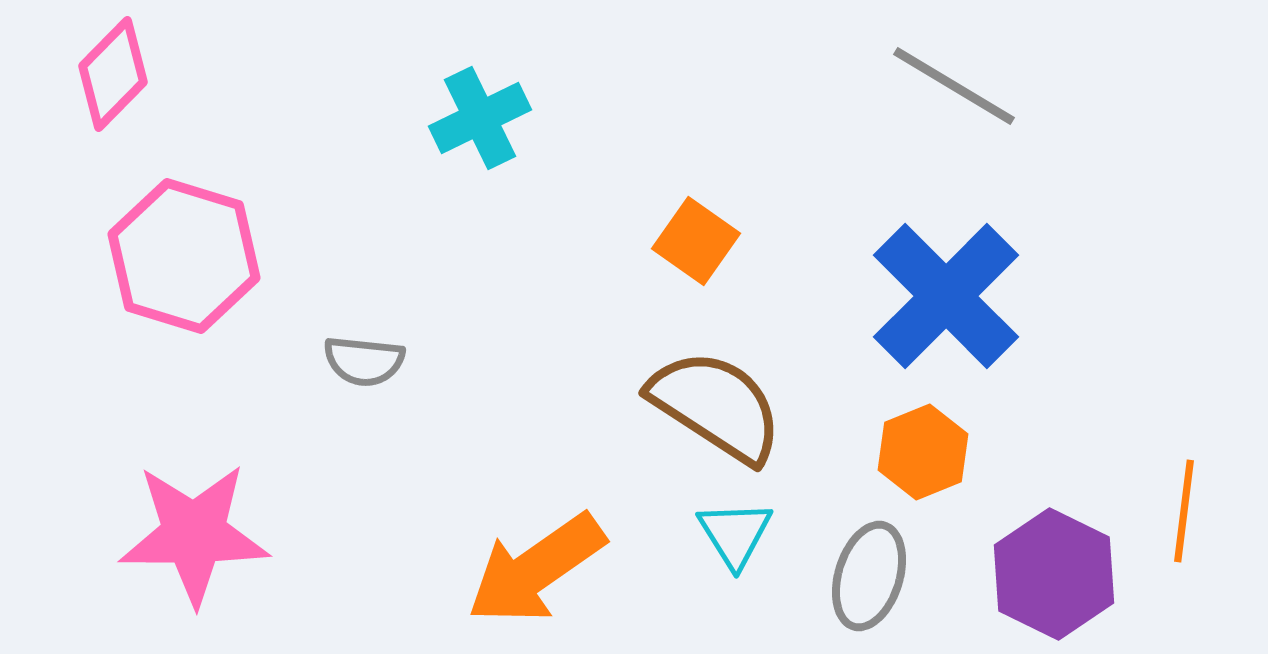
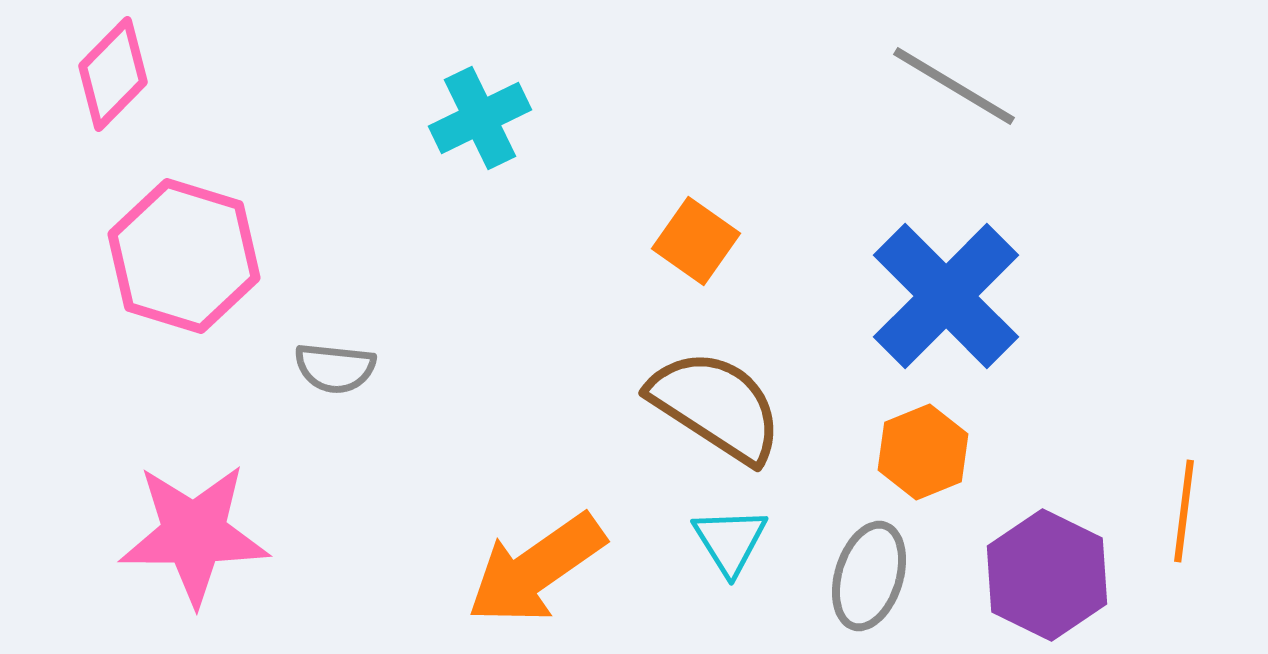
gray semicircle: moved 29 px left, 7 px down
cyan triangle: moved 5 px left, 7 px down
purple hexagon: moved 7 px left, 1 px down
